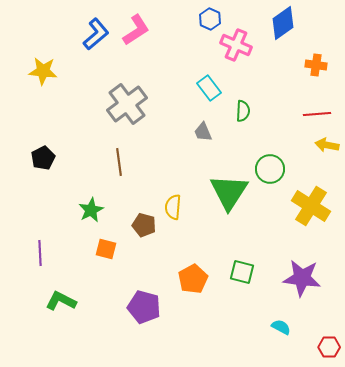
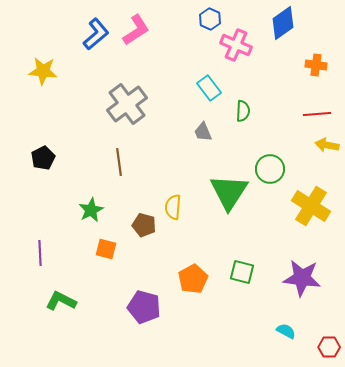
cyan semicircle: moved 5 px right, 4 px down
